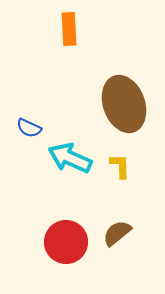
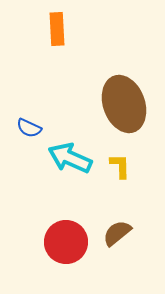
orange rectangle: moved 12 px left
